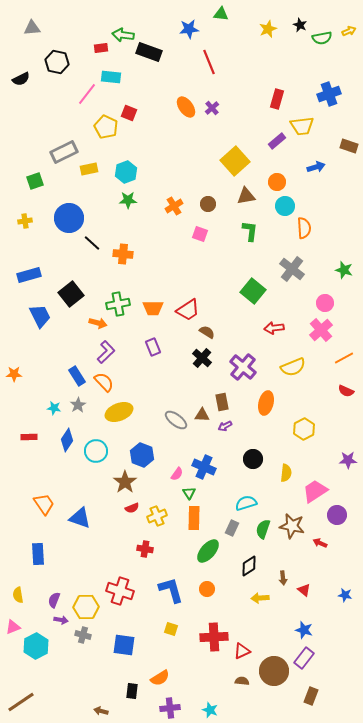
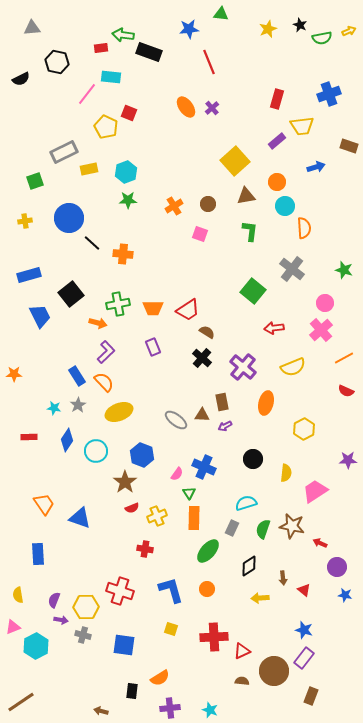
purple circle at (337, 515): moved 52 px down
